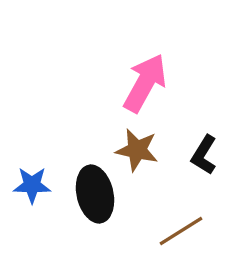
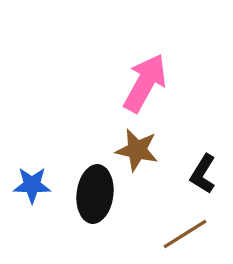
black L-shape: moved 1 px left, 19 px down
black ellipse: rotated 20 degrees clockwise
brown line: moved 4 px right, 3 px down
